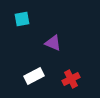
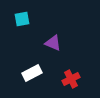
white rectangle: moved 2 px left, 3 px up
